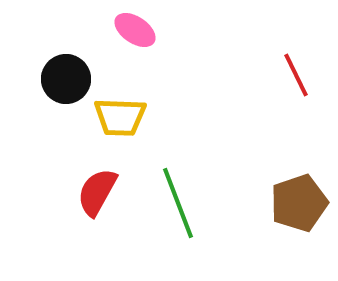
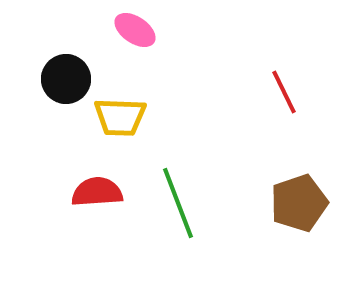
red line: moved 12 px left, 17 px down
red semicircle: rotated 57 degrees clockwise
